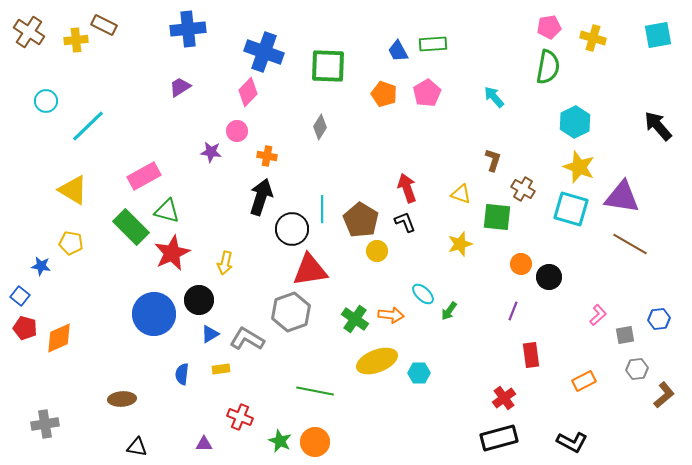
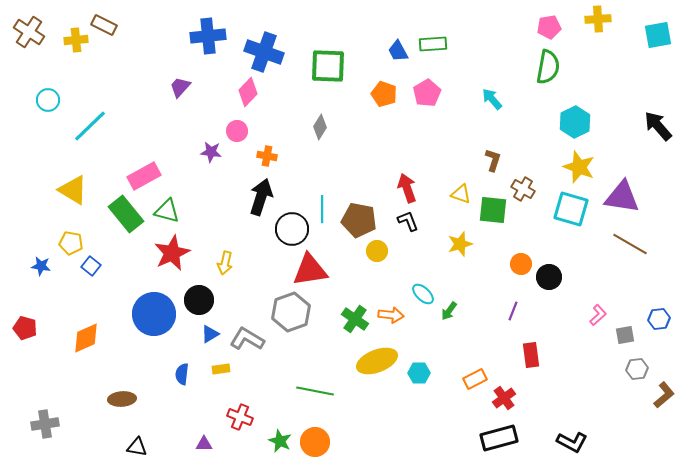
blue cross at (188, 29): moved 20 px right, 7 px down
yellow cross at (593, 38): moved 5 px right, 19 px up; rotated 20 degrees counterclockwise
purple trapezoid at (180, 87): rotated 15 degrees counterclockwise
cyan arrow at (494, 97): moved 2 px left, 2 px down
cyan circle at (46, 101): moved 2 px right, 1 px up
cyan line at (88, 126): moved 2 px right
green square at (497, 217): moved 4 px left, 7 px up
brown pentagon at (361, 220): moved 2 px left; rotated 20 degrees counterclockwise
black L-shape at (405, 222): moved 3 px right, 1 px up
green rectangle at (131, 227): moved 5 px left, 13 px up; rotated 6 degrees clockwise
blue square at (20, 296): moved 71 px right, 30 px up
orange diamond at (59, 338): moved 27 px right
orange rectangle at (584, 381): moved 109 px left, 2 px up
